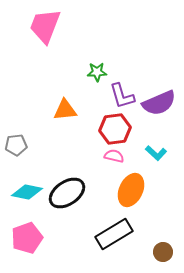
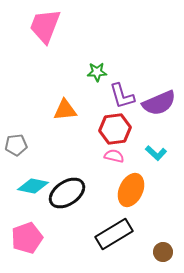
cyan diamond: moved 6 px right, 6 px up
